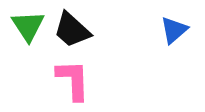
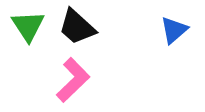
black trapezoid: moved 5 px right, 3 px up
pink L-shape: rotated 48 degrees clockwise
